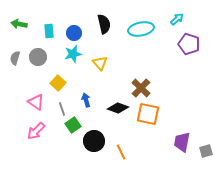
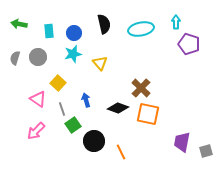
cyan arrow: moved 1 px left, 3 px down; rotated 48 degrees counterclockwise
pink triangle: moved 2 px right, 3 px up
